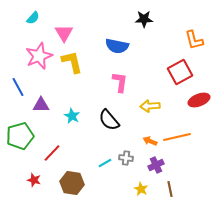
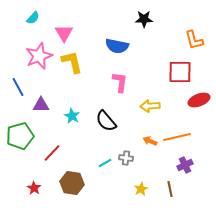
red square: rotated 30 degrees clockwise
black semicircle: moved 3 px left, 1 px down
purple cross: moved 29 px right
red star: moved 8 px down; rotated 16 degrees clockwise
yellow star: rotated 16 degrees clockwise
